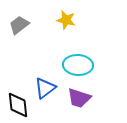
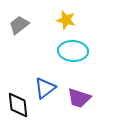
cyan ellipse: moved 5 px left, 14 px up
